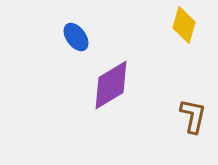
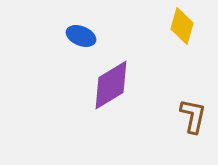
yellow diamond: moved 2 px left, 1 px down
blue ellipse: moved 5 px right, 1 px up; rotated 32 degrees counterclockwise
